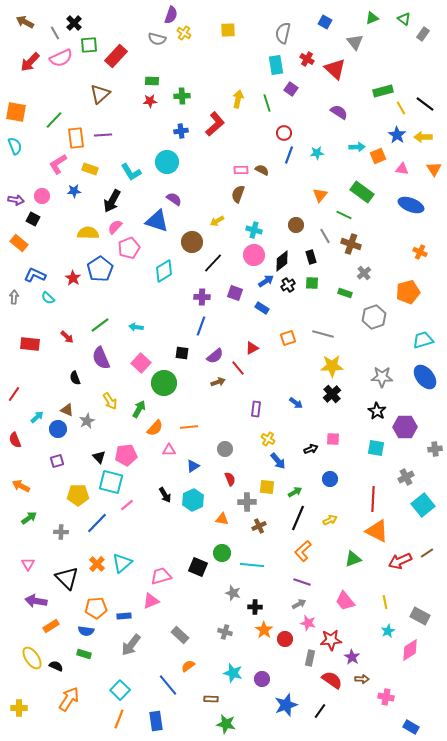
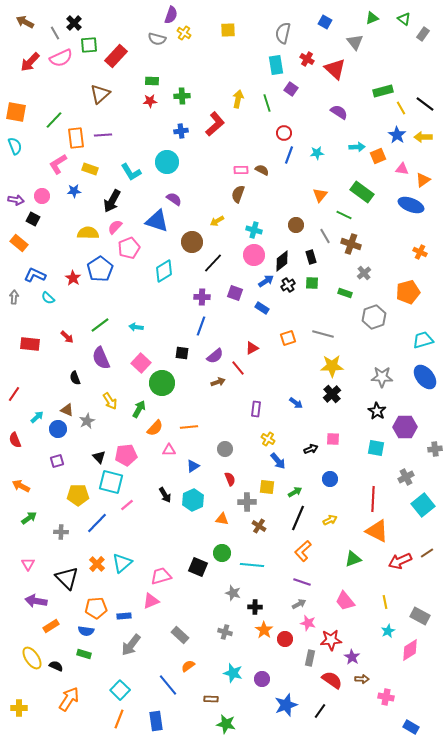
orange triangle at (434, 169): moved 11 px left, 11 px down; rotated 28 degrees clockwise
green circle at (164, 383): moved 2 px left
brown cross at (259, 526): rotated 32 degrees counterclockwise
